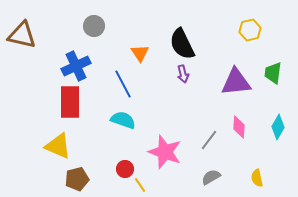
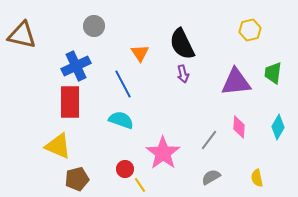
cyan semicircle: moved 2 px left
pink star: moved 2 px left, 1 px down; rotated 16 degrees clockwise
